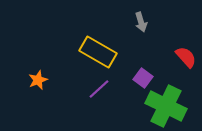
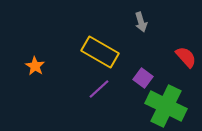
yellow rectangle: moved 2 px right
orange star: moved 3 px left, 14 px up; rotated 18 degrees counterclockwise
